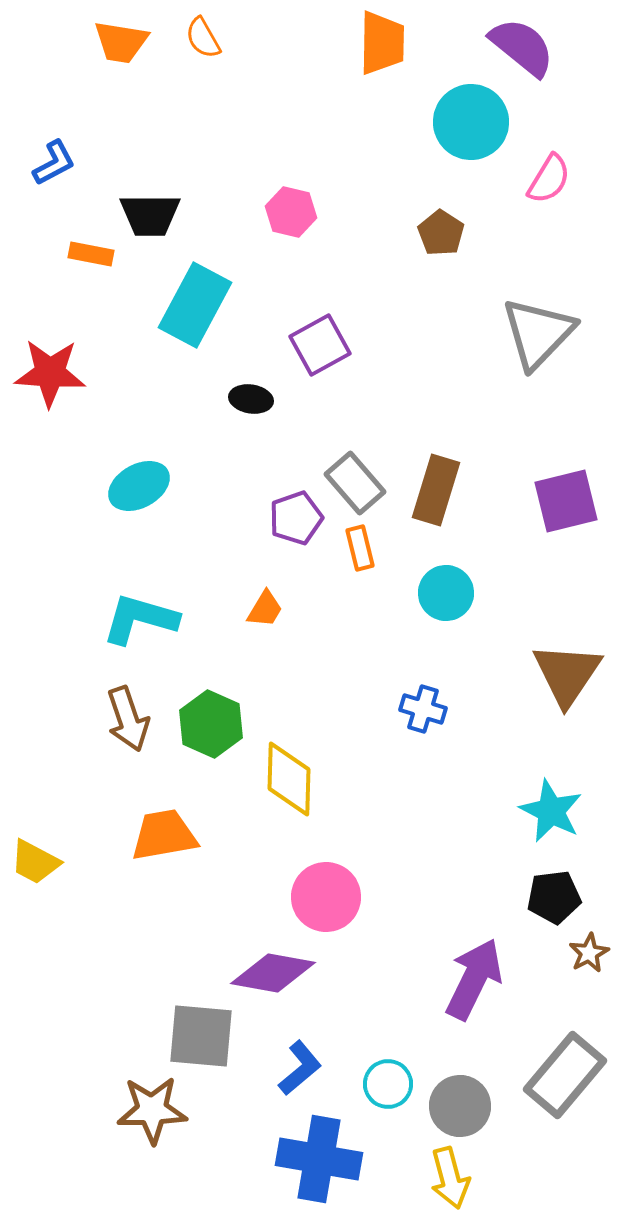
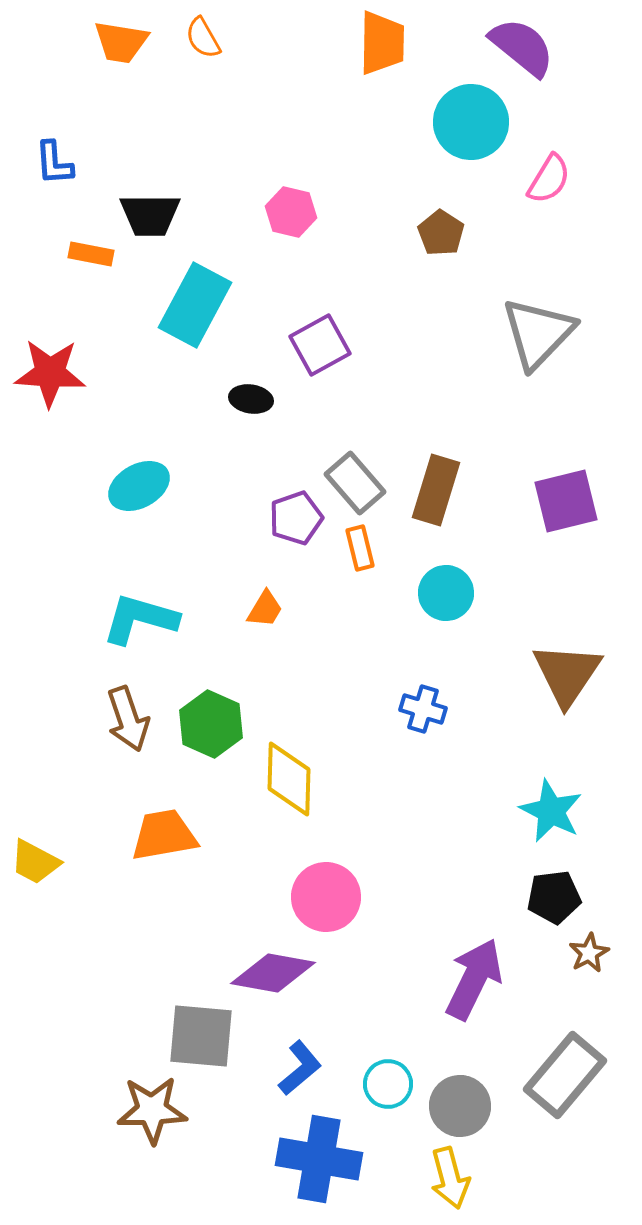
blue L-shape at (54, 163): rotated 114 degrees clockwise
